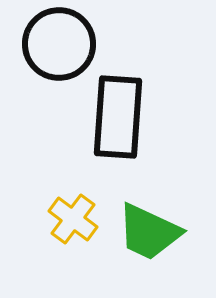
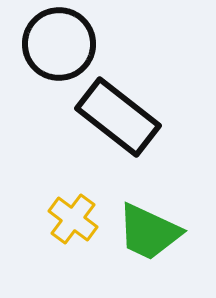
black rectangle: rotated 56 degrees counterclockwise
